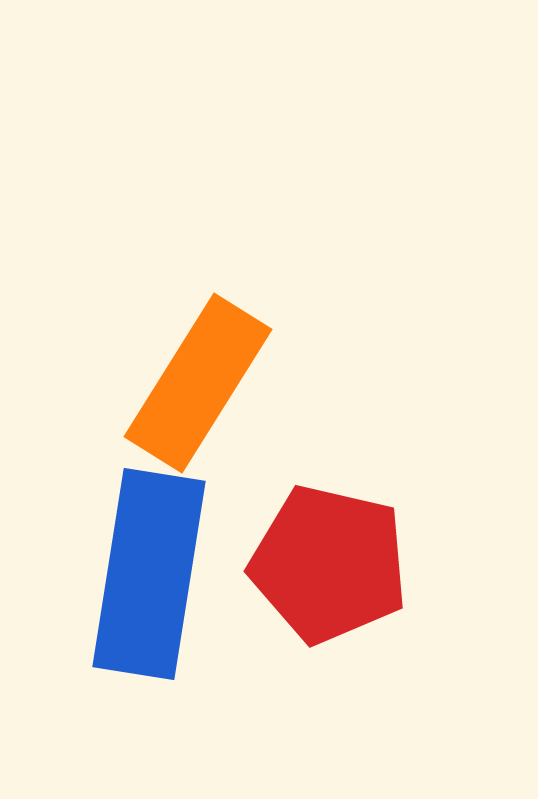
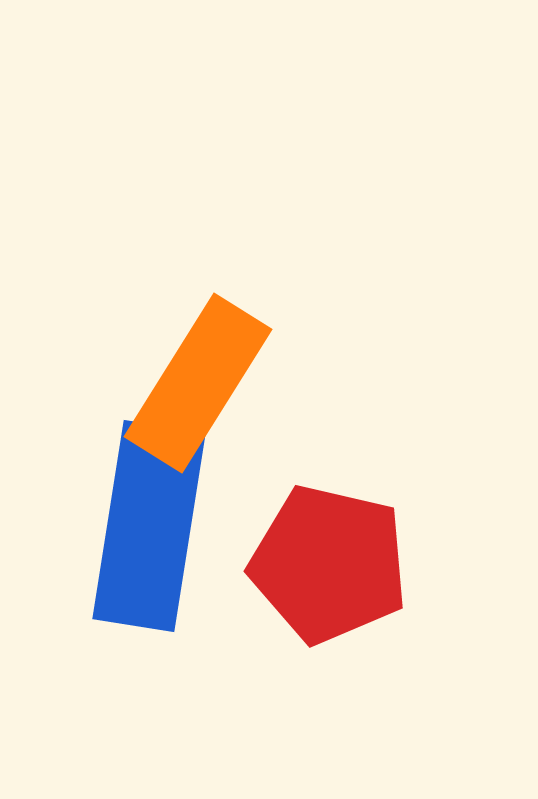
blue rectangle: moved 48 px up
